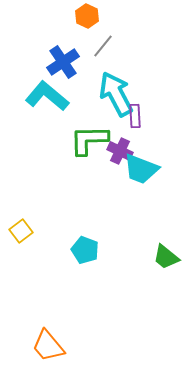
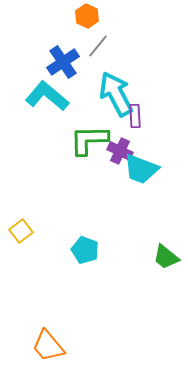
gray line: moved 5 px left
